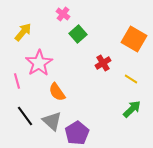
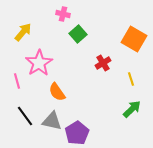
pink cross: rotated 24 degrees counterclockwise
yellow line: rotated 40 degrees clockwise
gray triangle: rotated 30 degrees counterclockwise
